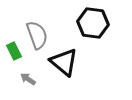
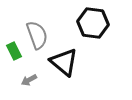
gray arrow: moved 1 px right, 1 px down; rotated 63 degrees counterclockwise
